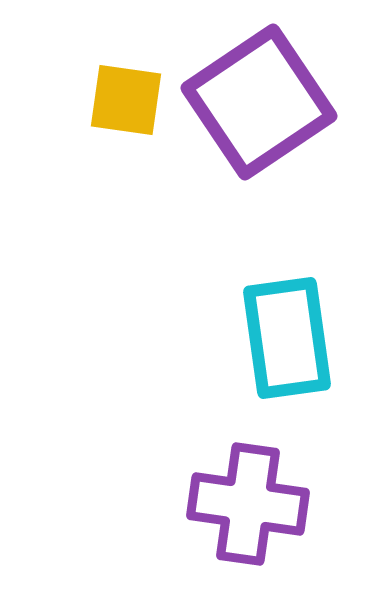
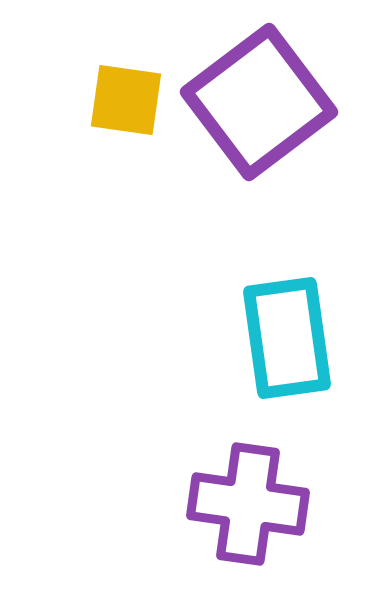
purple square: rotated 3 degrees counterclockwise
